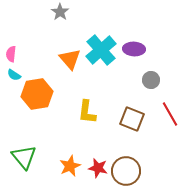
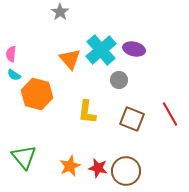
purple ellipse: rotated 10 degrees clockwise
gray circle: moved 32 px left
orange hexagon: rotated 24 degrees clockwise
